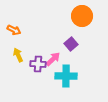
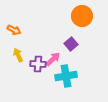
cyan cross: rotated 10 degrees counterclockwise
